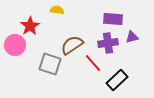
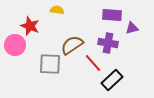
purple rectangle: moved 1 px left, 4 px up
red star: rotated 18 degrees counterclockwise
purple triangle: moved 9 px up
purple cross: rotated 18 degrees clockwise
gray square: rotated 15 degrees counterclockwise
black rectangle: moved 5 px left
